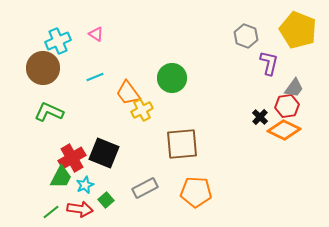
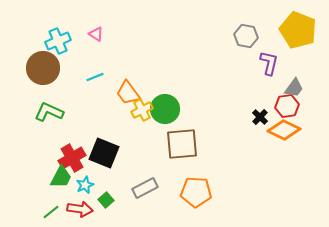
gray hexagon: rotated 10 degrees counterclockwise
green circle: moved 7 px left, 31 px down
